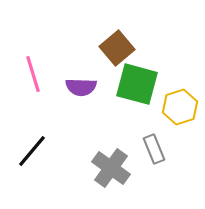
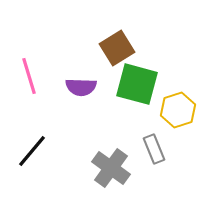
brown square: rotated 8 degrees clockwise
pink line: moved 4 px left, 2 px down
yellow hexagon: moved 2 px left, 3 px down
